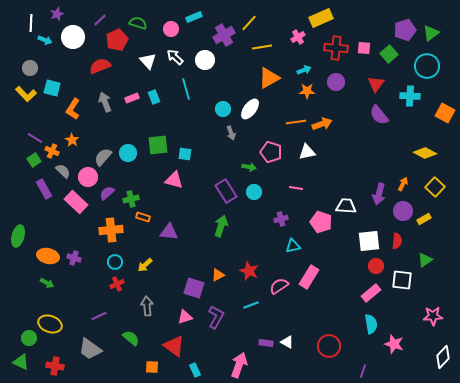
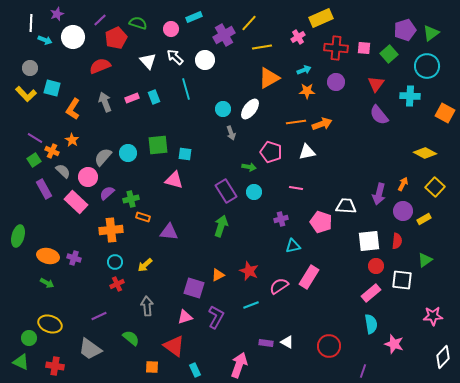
red pentagon at (117, 40): moved 1 px left, 2 px up
